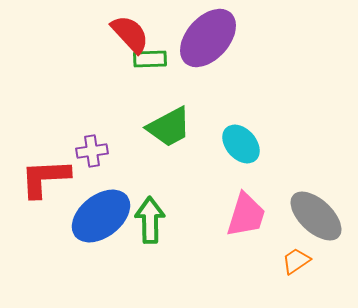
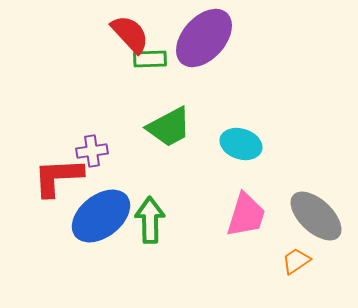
purple ellipse: moved 4 px left
cyan ellipse: rotated 30 degrees counterclockwise
red L-shape: moved 13 px right, 1 px up
